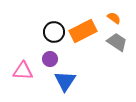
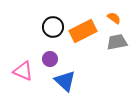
black circle: moved 1 px left, 5 px up
gray trapezoid: rotated 45 degrees counterclockwise
pink triangle: rotated 20 degrees clockwise
blue triangle: rotated 20 degrees counterclockwise
